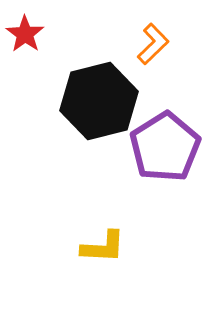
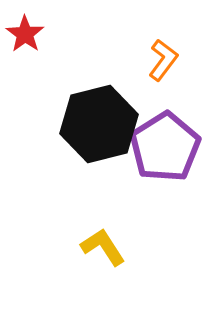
orange L-shape: moved 10 px right, 16 px down; rotated 9 degrees counterclockwise
black hexagon: moved 23 px down
yellow L-shape: rotated 126 degrees counterclockwise
